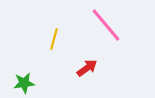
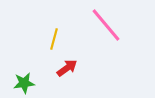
red arrow: moved 20 px left
